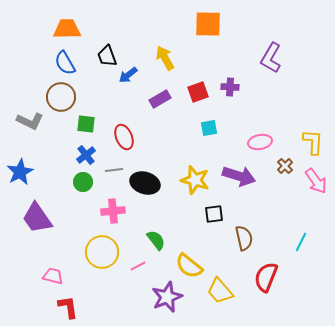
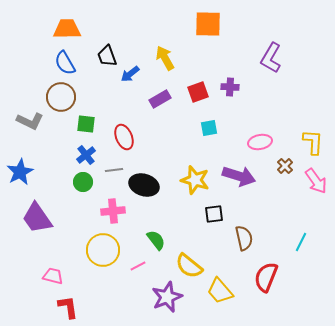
blue arrow: moved 2 px right, 1 px up
black ellipse: moved 1 px left, 2 px down
yellow circle: moved 1 px right, 2 px up
